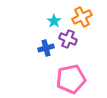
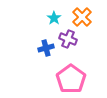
orange cross: rotated 18 degrees counterclockwise
cyan star: moved 3 px up
pink pentagon: rotated 24 degrees counterclockwise
